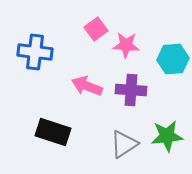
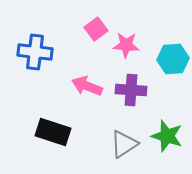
green star: rotated 24 degrees clockwise
